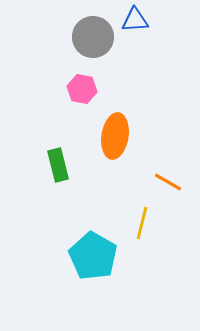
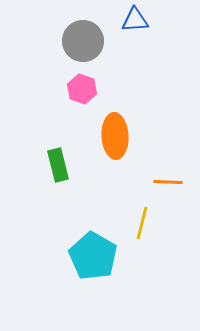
gray circle: moved 10 px left, 4 px down
pink hexagon: rotated 8 degrees clockwise
orange ellipse: rotated 12 degrees counterclockwise
orange line: rotated 28 degrees counterclockwise
